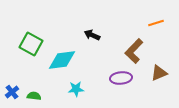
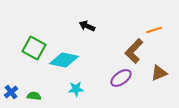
orange line: moved 2 px left, 7 px down
black arrow: moved 5 px left, 9 px up
green square: moved 3 px right, 4 px down
cyan diamond: moved 2 px right; rotated 20 degrees clockwise
purple ellipse: rotated 30 degrees counterclockwise
blue cross: moved 1 px left
